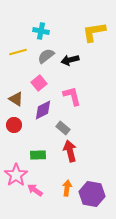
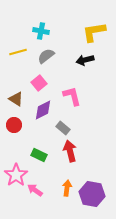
black arrow: moved 15 px right
green rectangle: moved 1 px right; rotated 28 degrees clockwise
